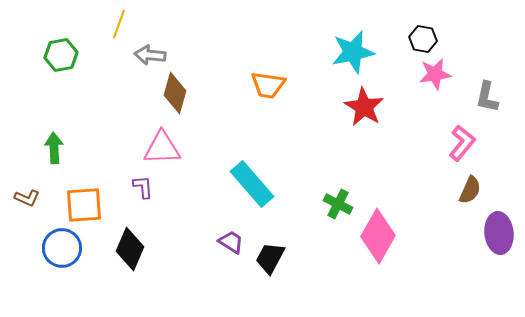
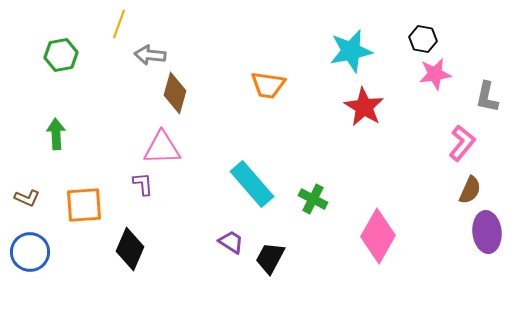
cyan star: moved 2 px left, 1 px up
green arrow: moved 2 px right, 14 px up
purple L-shape: moved 3 px up
green cross: moved 25 px left, 5 px up
purple ellipse: moved 12 px left, 1 px up
blue circle: moved 32 px left, 4 px down
